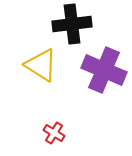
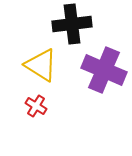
red cross: moved 18 px left, 27 px up
